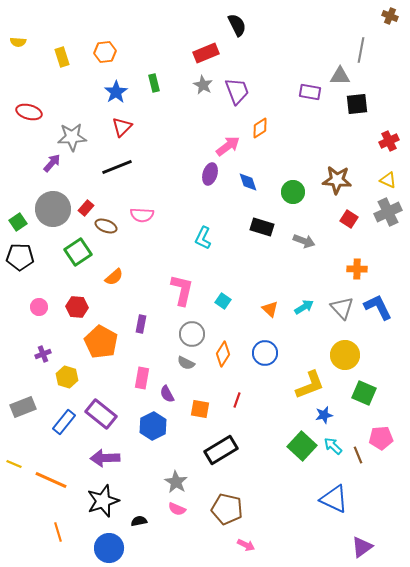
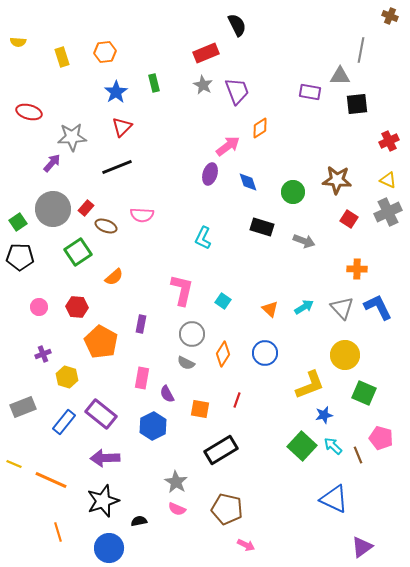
pink pentagon at (381, 438): rotated 20 degrees clockwise
